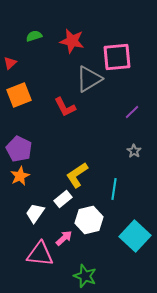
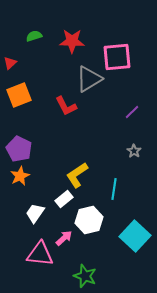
red star: rotated 10 degrees counterclockwise
red L-shape: moved 1 px right, 1 px up
white rectangle: moved 1 px right
